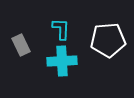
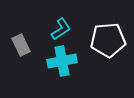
cyan L-shape: rotated 55 degrees clockwise
cyan cross: rotated 8 degrees counterclockwise
